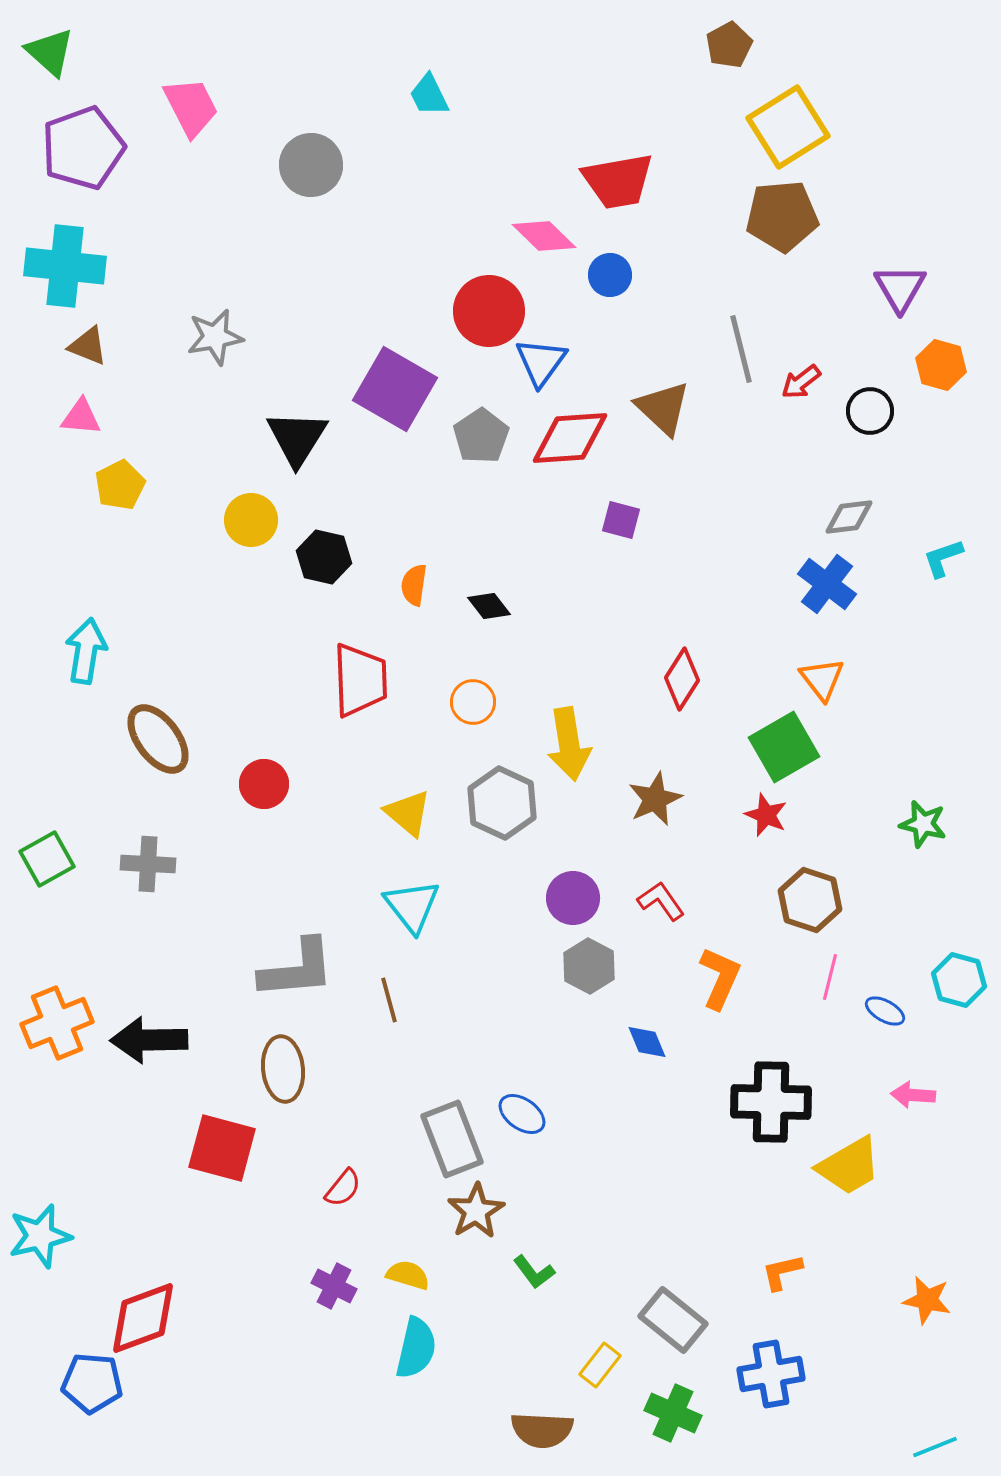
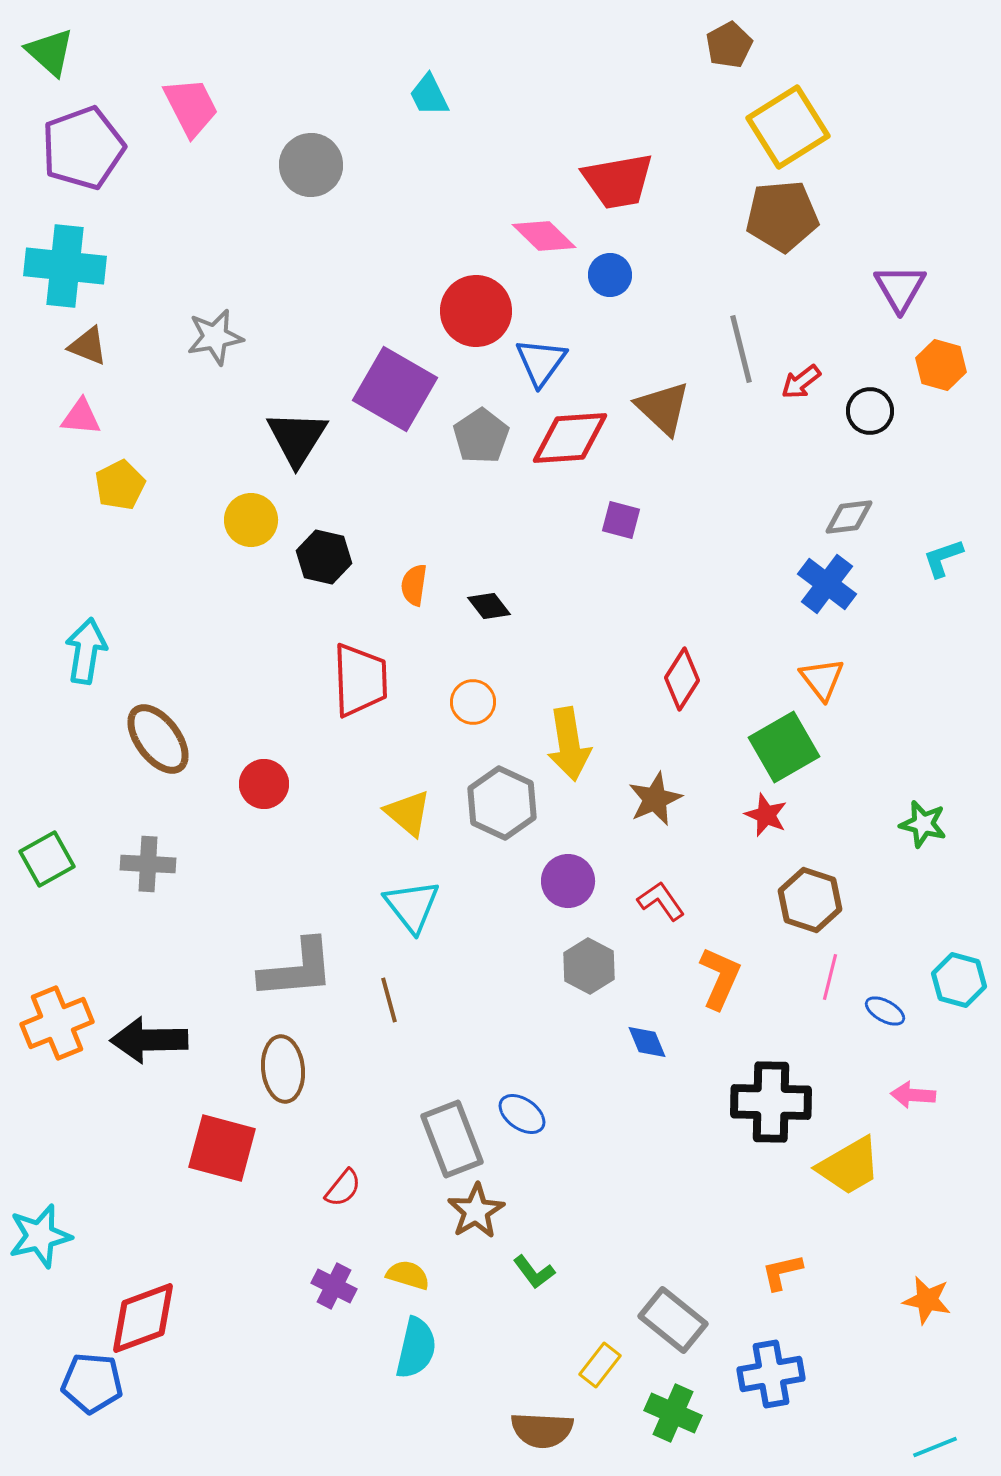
red circle at (489, 311): moved 13 px left
purple circle at (573, 898): moved 5 px left, 17 px up
